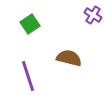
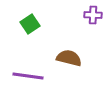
purple cross: rotated 30 degrees counterclockwise
purple line: rotated 64 degrees counterclockwise
